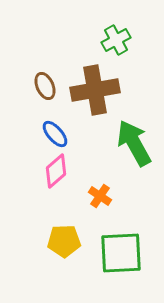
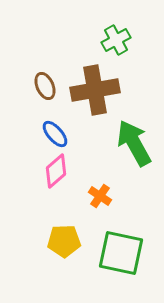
green square: rotated 15 degrees clockwise
